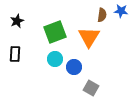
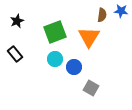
black rectangle: rotated 42 degrees counterclockwise
